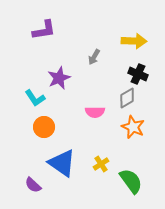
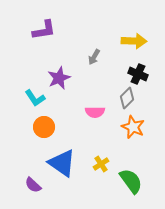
gray diamond: rotated 15 degrees counterclockwise
